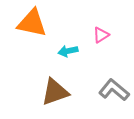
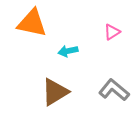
pink triangle: moved 11 px right, 3 px up
brown triangle: rotated 12 degrees counterclockwise
